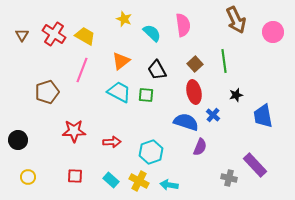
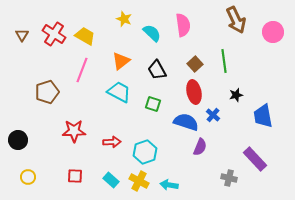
green square: moved 7 px right, 9 px down; rotated 14 degrees clockwise
cyan hexagon: moved 6 px left
purple rectangle: moved 6 px up
